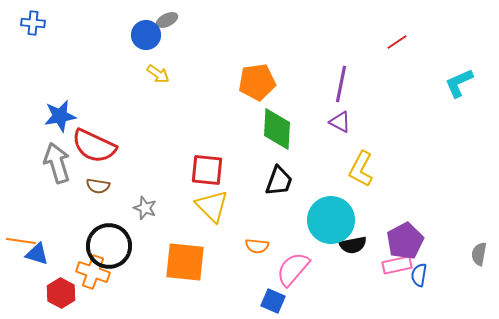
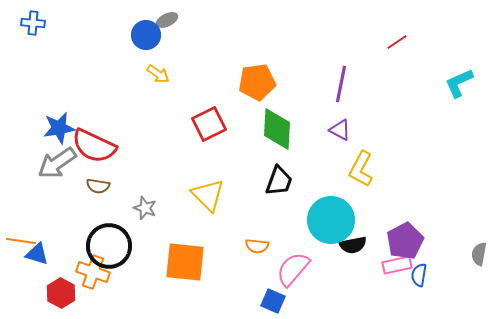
blue star: moved 1 px left, 12 px down
purple triangle: moved 8 px down
gray arrow: rotated 108 degrees counterclockwise
red square: moved 2 px right, 46 px up; rotated 32 degrees counterclockwise
yellow triangle: moved 4 px left, 11 px up
